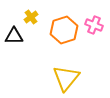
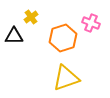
pink cross: moved 3 px left, 2 px up
orange hexagon: moved 1 px left, 8 px down
yellow triangle: rotated 32 degrees clockwise
